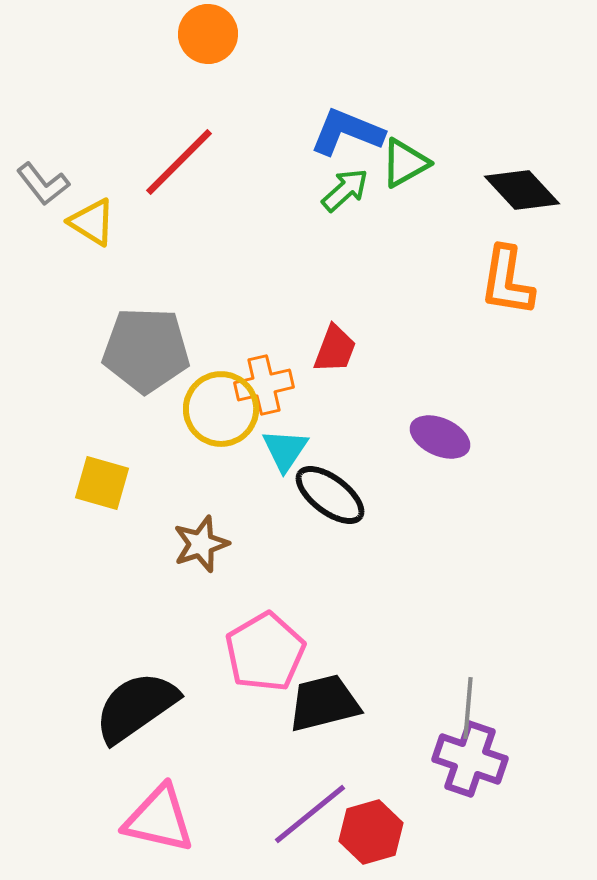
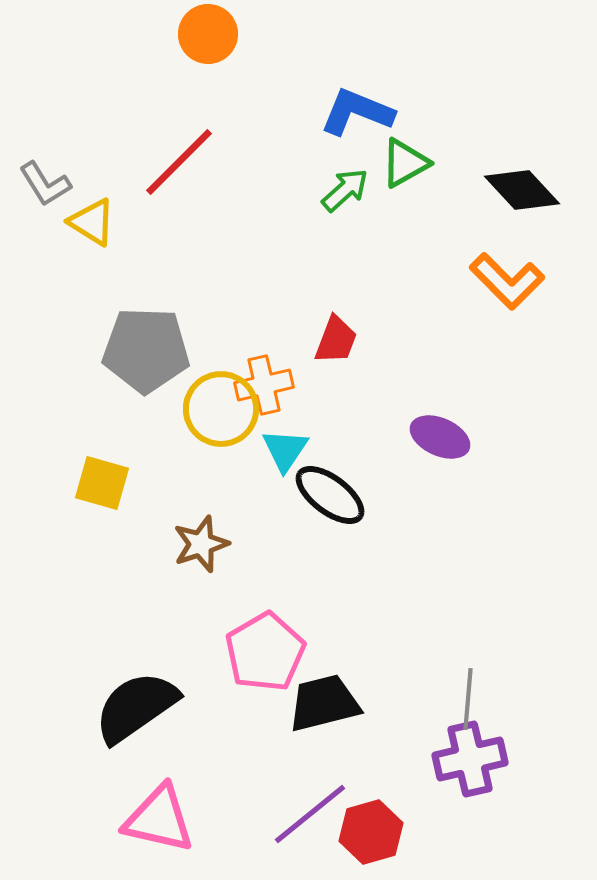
blue L-shape: moved 10 px right, 20 px up
gray L-shape: moved 2 px right; rotated 6 degrees clockwise
orange L-shape: rotated 54 degrees counterclockwise
red trapezoid: moved 1 px right, 9 px up
gray line: moved 9 px up
purple cross: rotated 32 degrees counterclockwise
